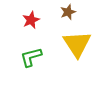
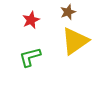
yellow triangle: moved 2 px left, 3 px up; rotated 28 degrees clockwise
green L-shape: moved 1 px left
